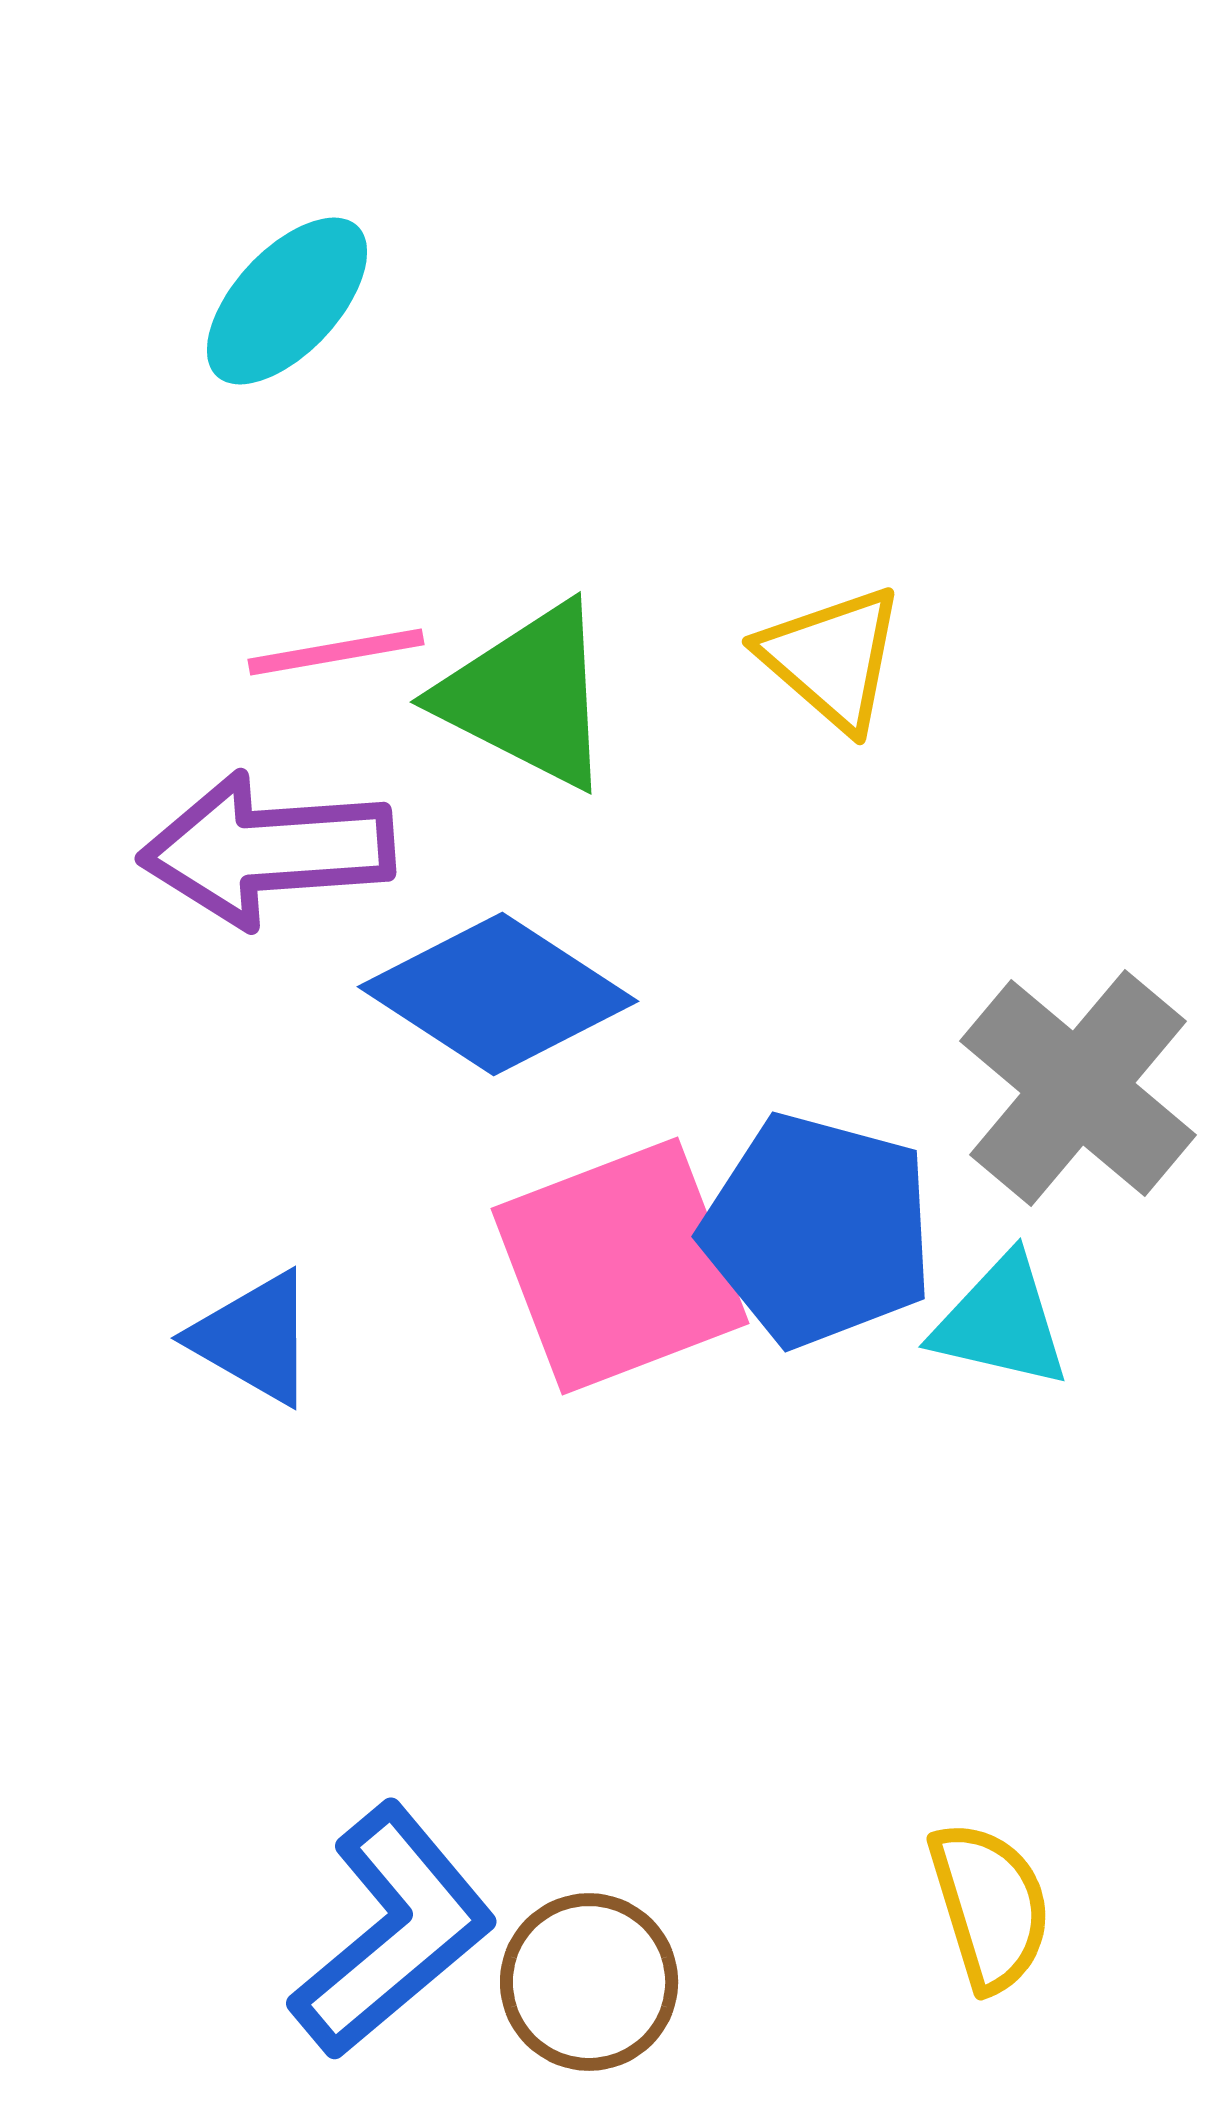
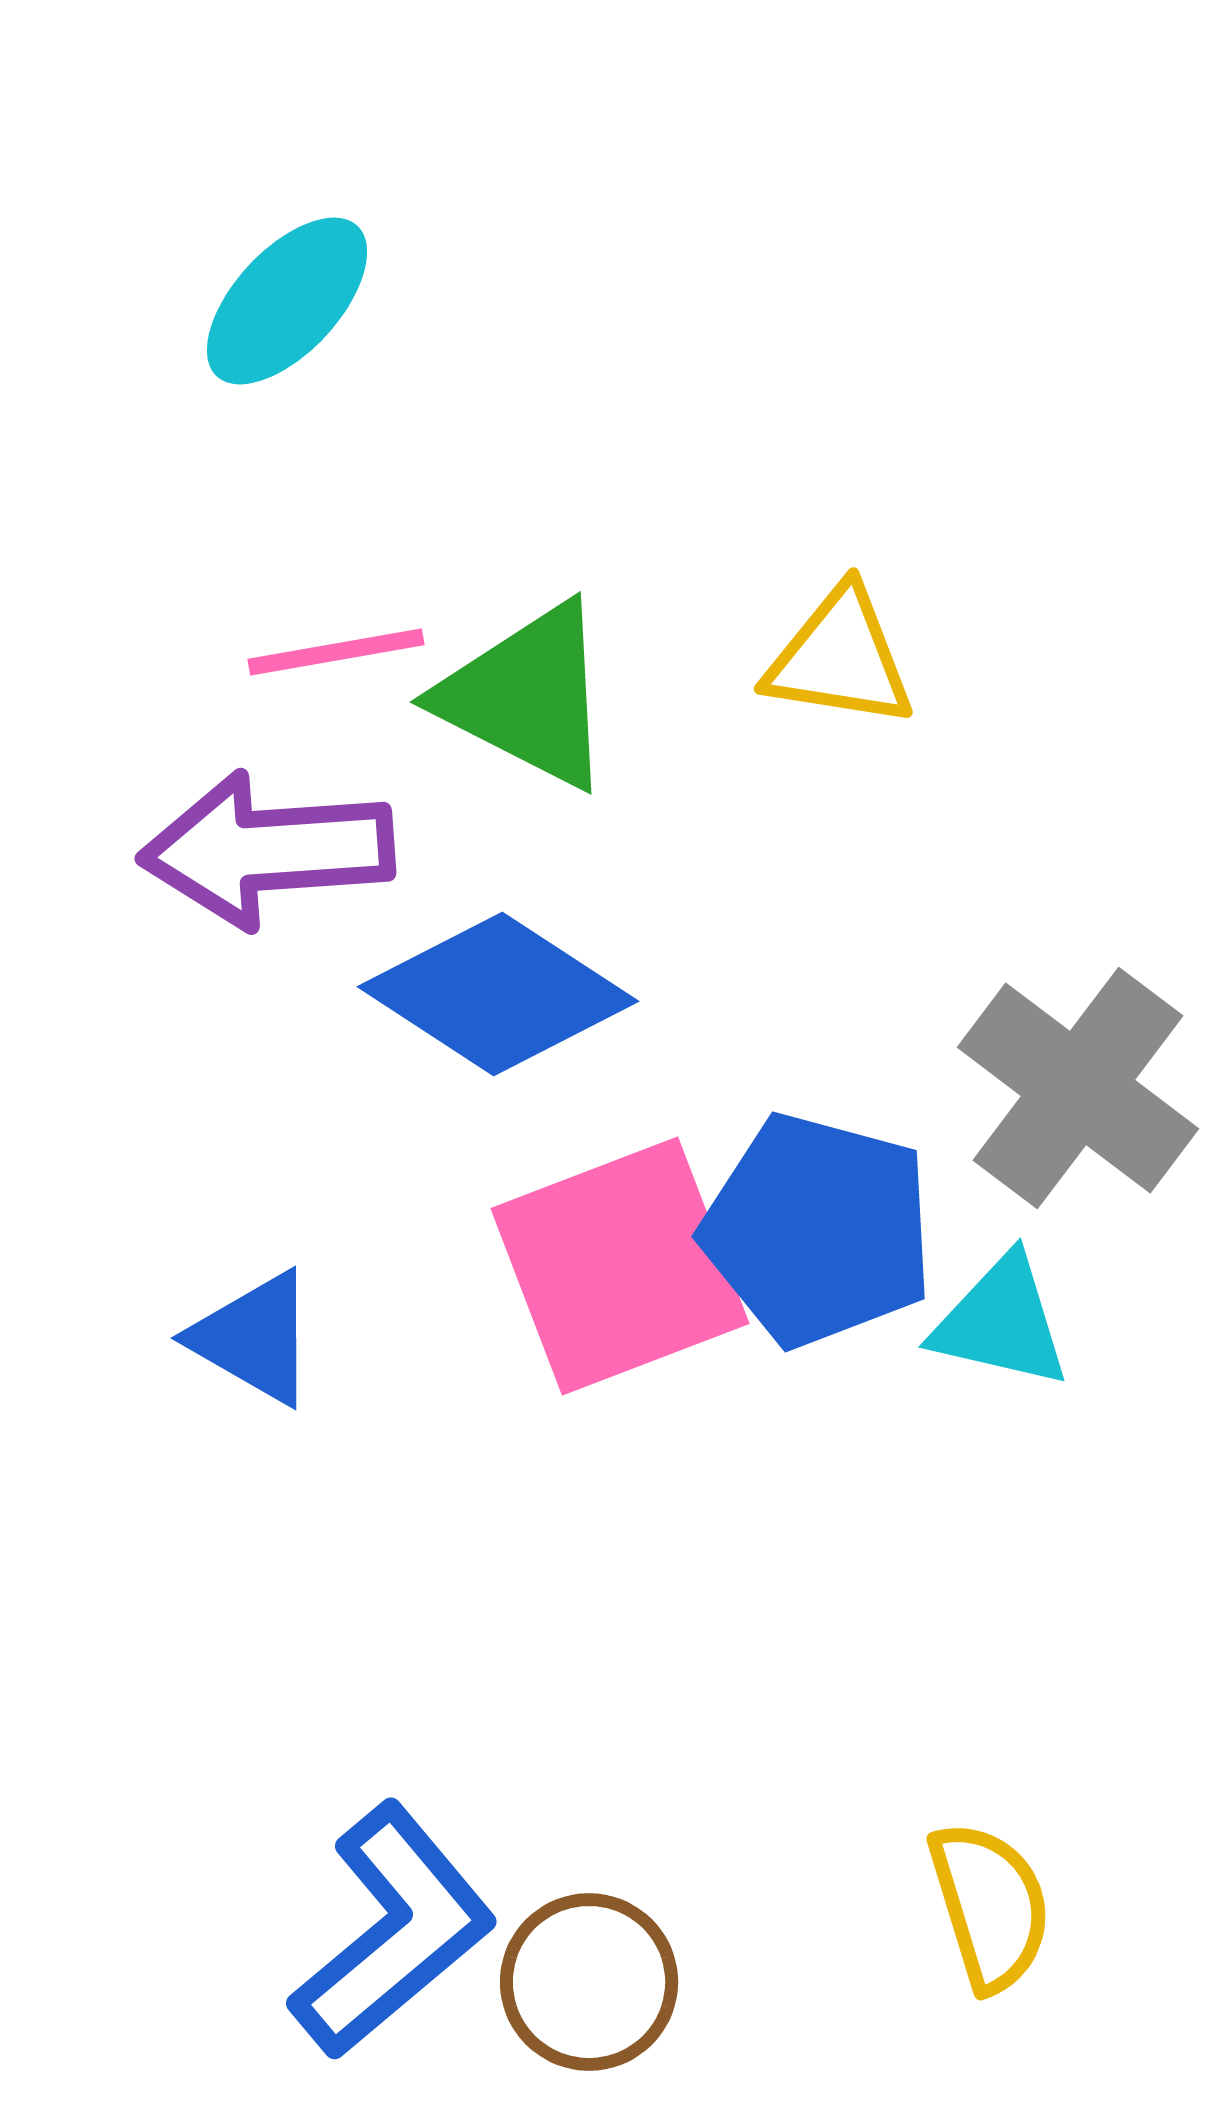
yellow triangle: moved 8 px right; rotated 32 degrees counterclockwise
gray cross: rotated 3 degrees counterclockwise
